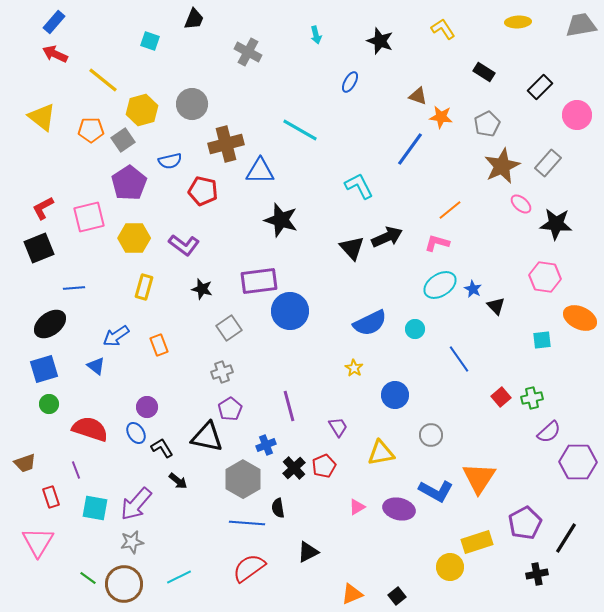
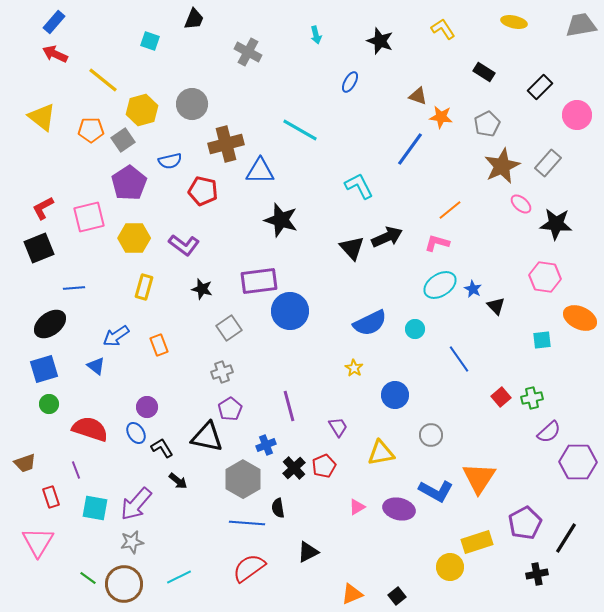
yellow ellipse at (518, 22): moved 4 px left; rotated 15 degrees clockwise
